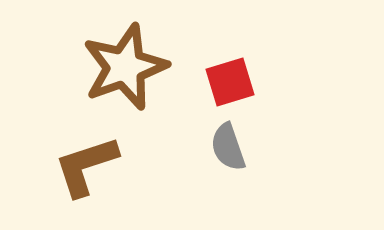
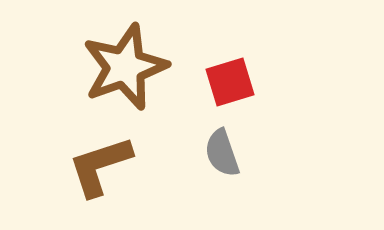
gray semicircle: moved 6 px left, 6 px down
brown L-shape: moved 14 px right
